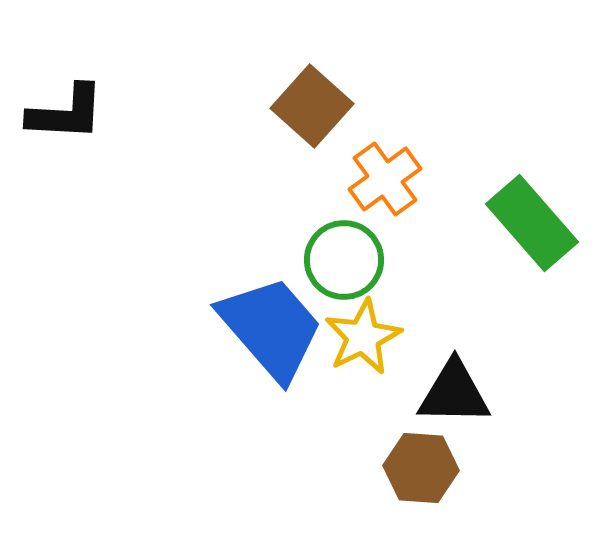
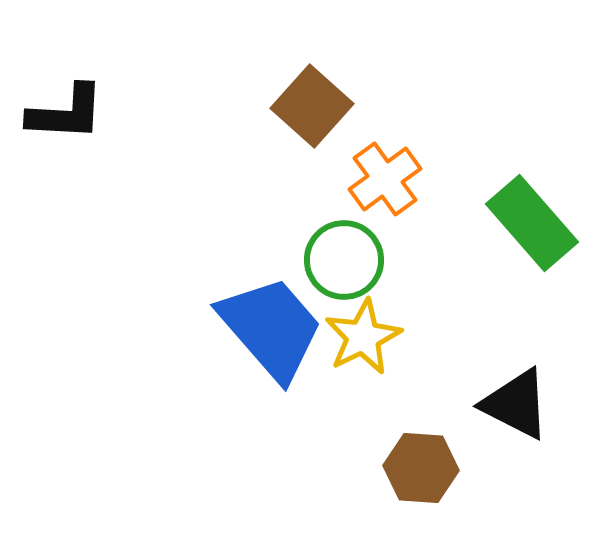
black triangle: moved 62 px right, 11 px down; rotated 26 degrees clockwise
